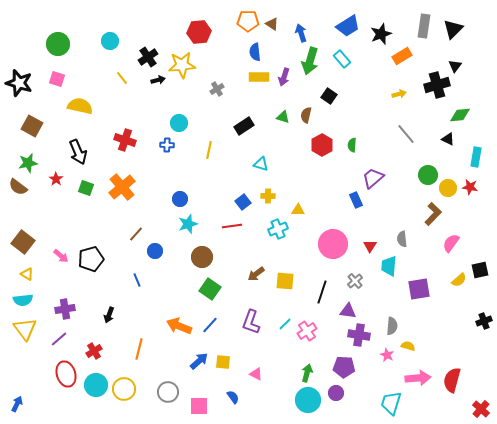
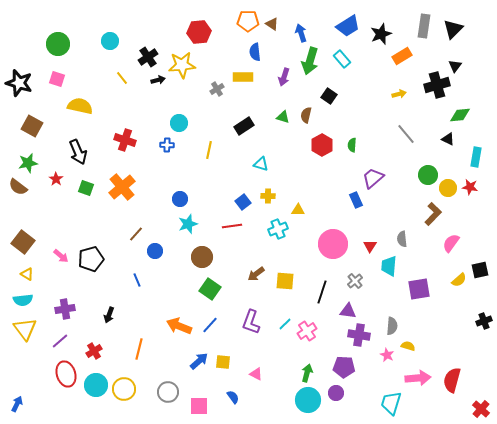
yellow rectangle at (259, 77): moved 16 px left
purple line at (59, 339): moved 1 px right, 2 px down
